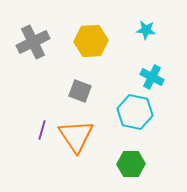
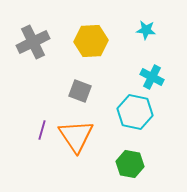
green hexagon: moved 1 px left; rotated 12 degrees clockwise
